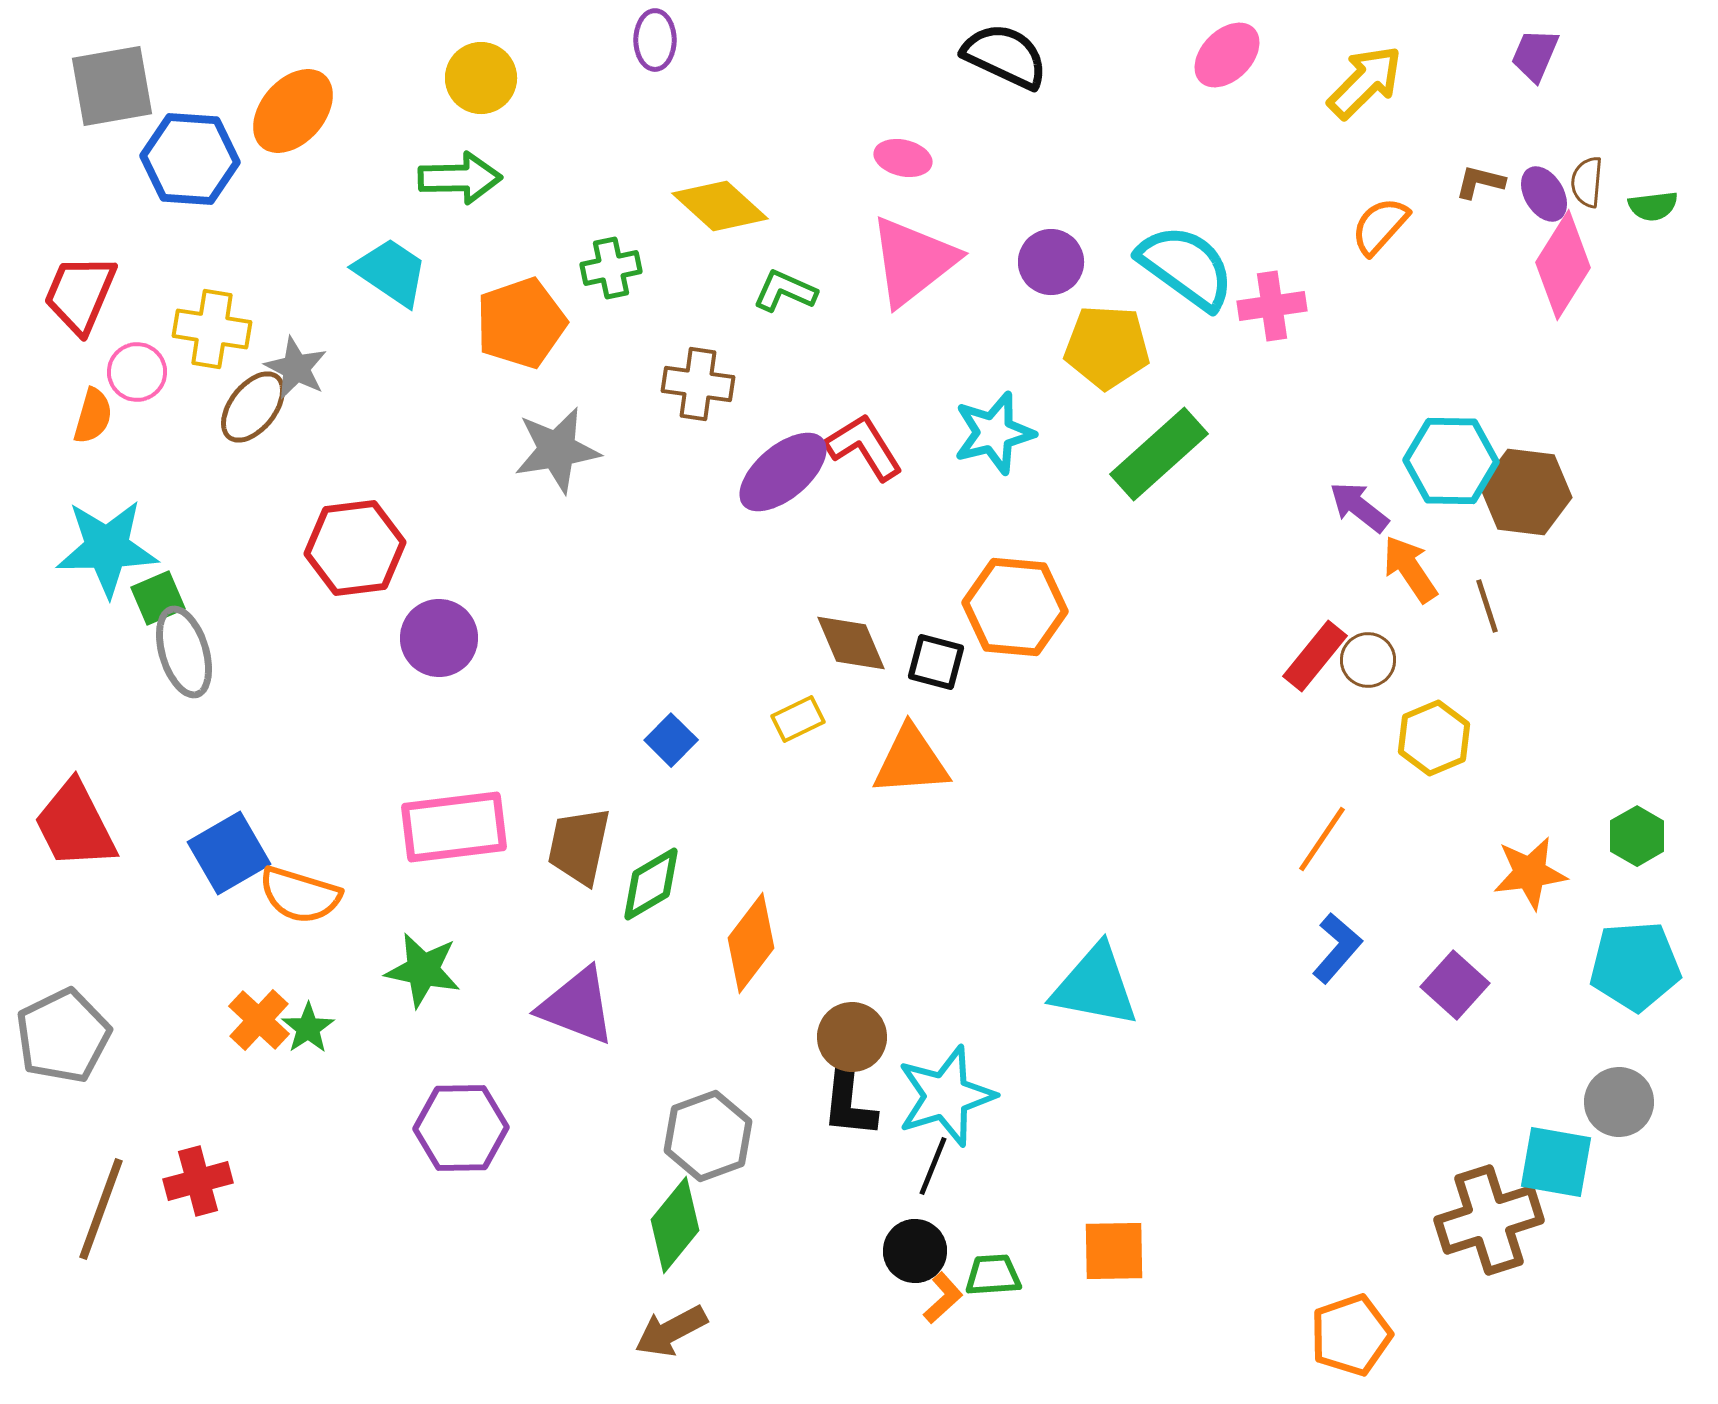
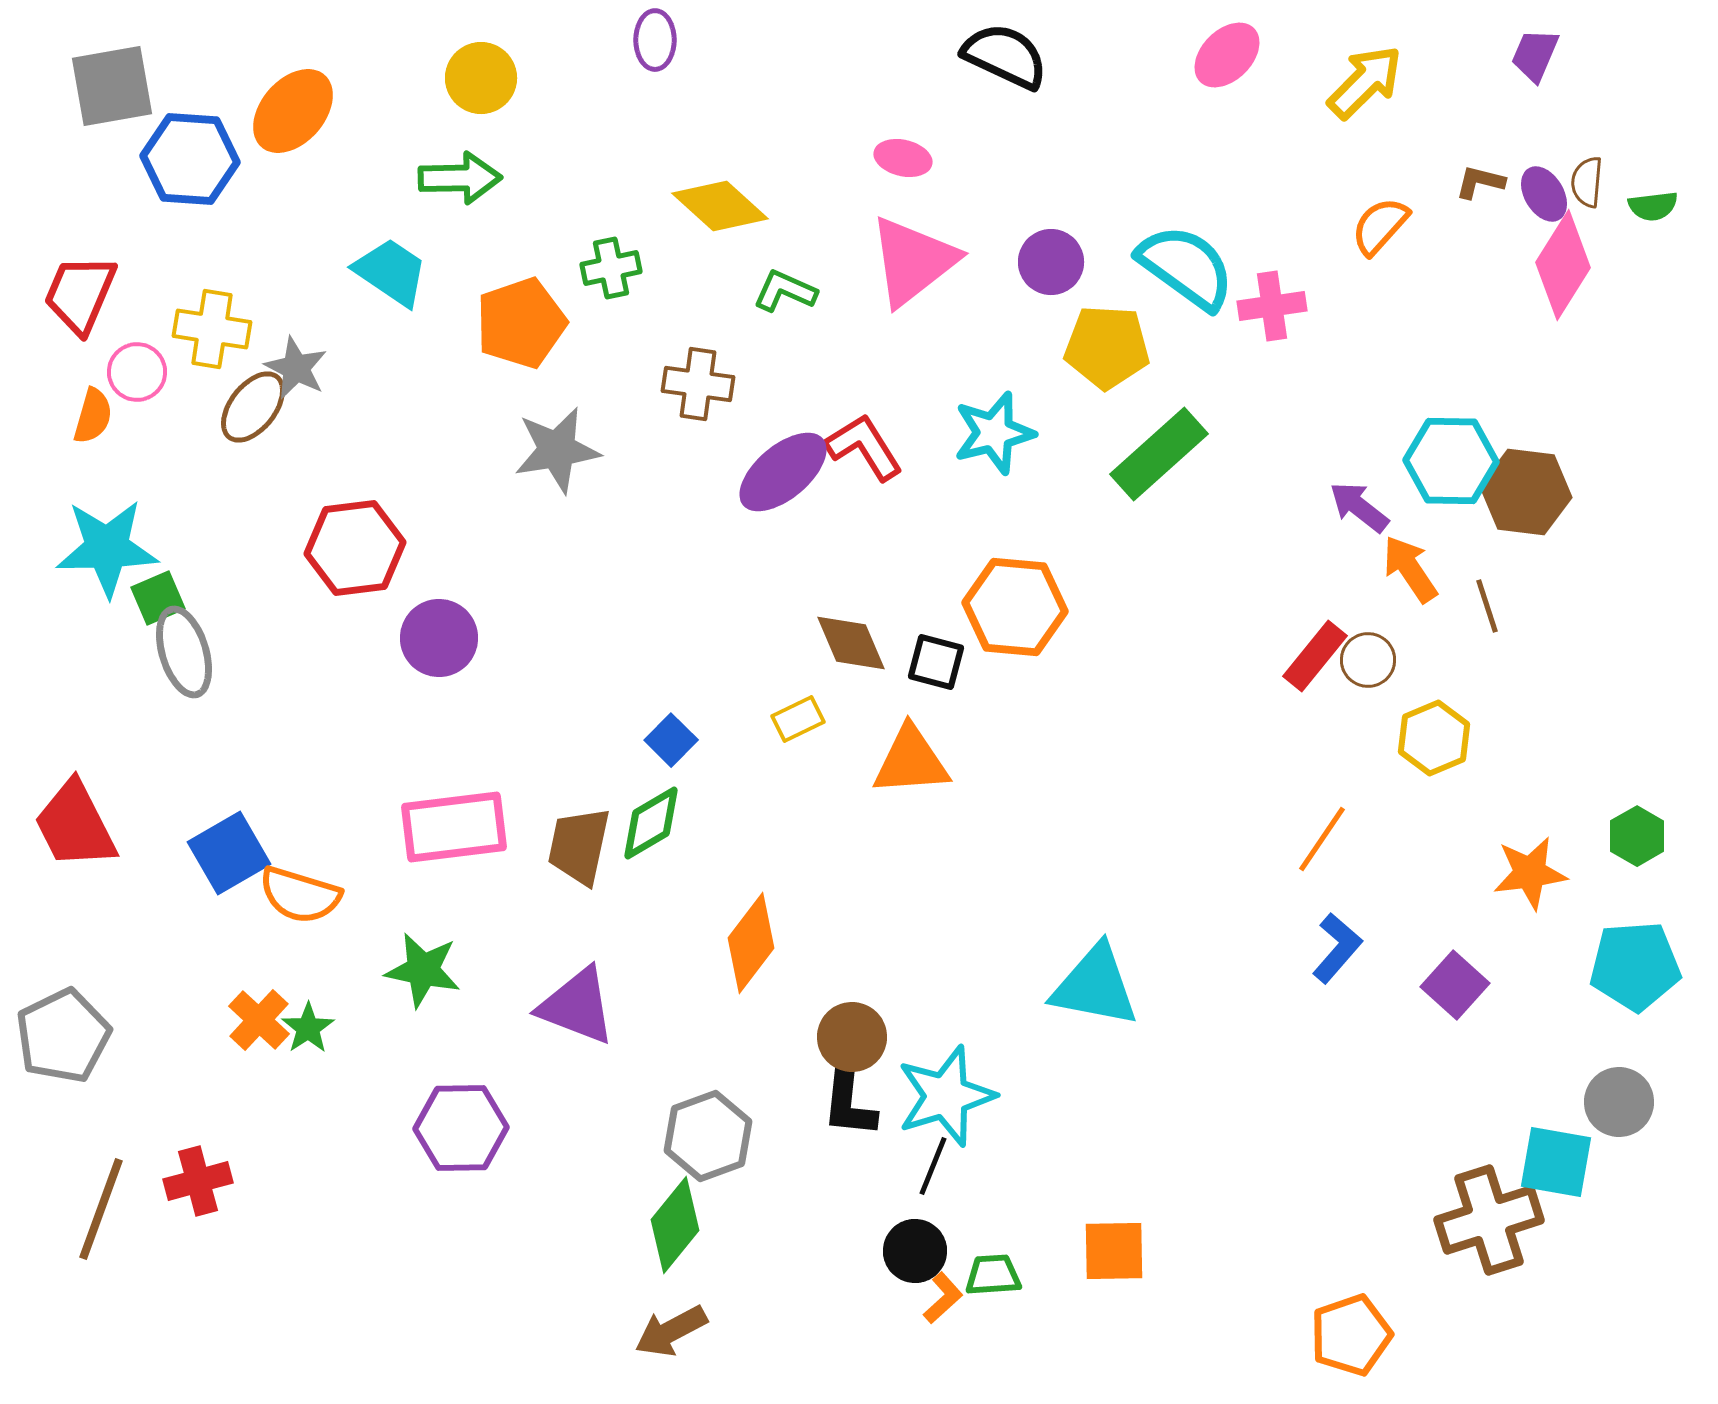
green diamond at (651, 884): moved 61 px up
